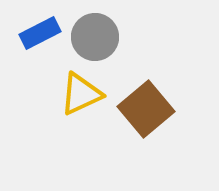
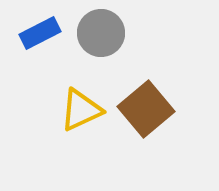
gray circle: moved 6 px right, 4 px up
yellow triangle: moved 16 px down
